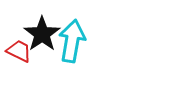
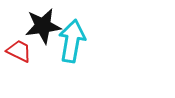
black star: moved 1 px right, 8 px up; rotated 27 degrees clockwise
